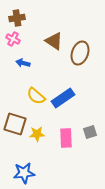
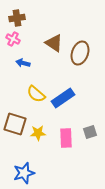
brown triangle: moved 2 px down
yellow semicircle: moved 2 px up
yellow star: moved 1 px right, 1 px up
blue star: rotated 10 degrees counterclockwise
